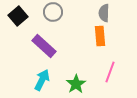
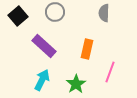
gray circle: moved 2 px right
orange rectangle: moved 13 px left, 13 px down; rotated 18 degrees clockwise
